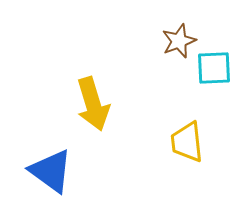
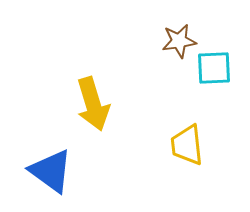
brown star: rotated 12 degrees clockwise
yellow trapezoid: moved 3 px down
